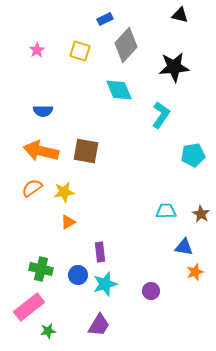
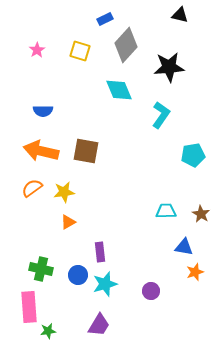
black star: moved 5 px left
pink rectangle: rotated 56 degrees counterclockwise
